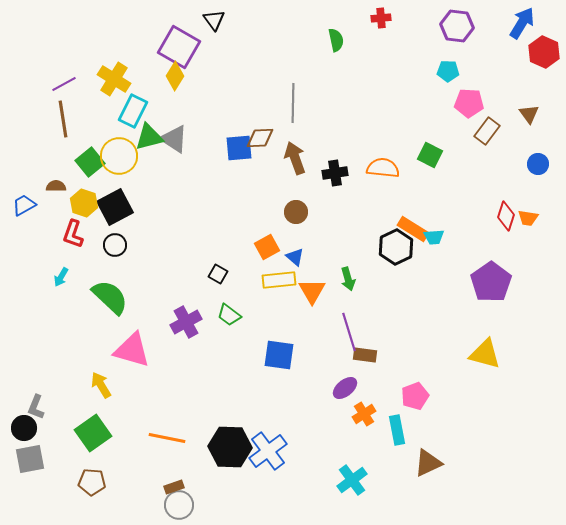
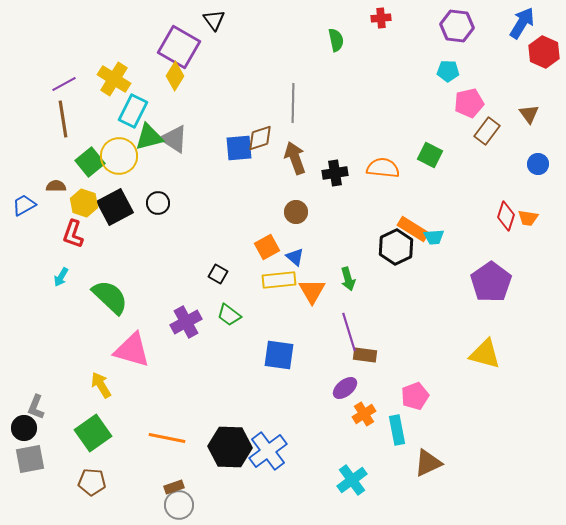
pink pentagon at (469, 103): rotated 16 degrees counterclockwise
brown diamond at (260, 138): rotated 16 degrees counterclockwise
black circle at (115, 245): moved 43 px right, 42 px up
